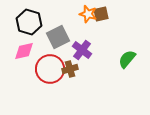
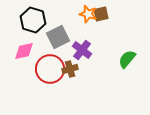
black hexagon: moved 4 px right, 2 px up
